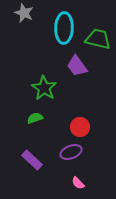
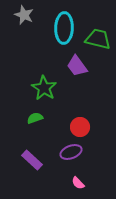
gray star: moved 2 px down
